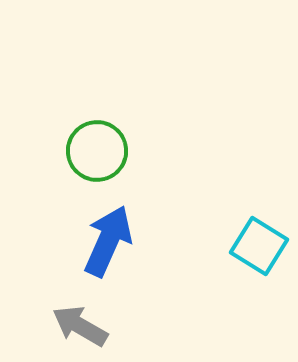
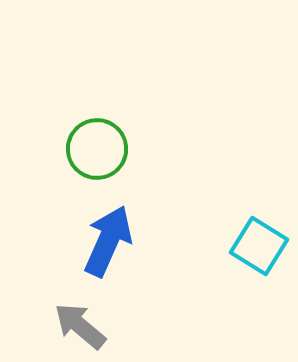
green circle: moved 2 px up
gray arrow: rotated 10 degrees clockwise
